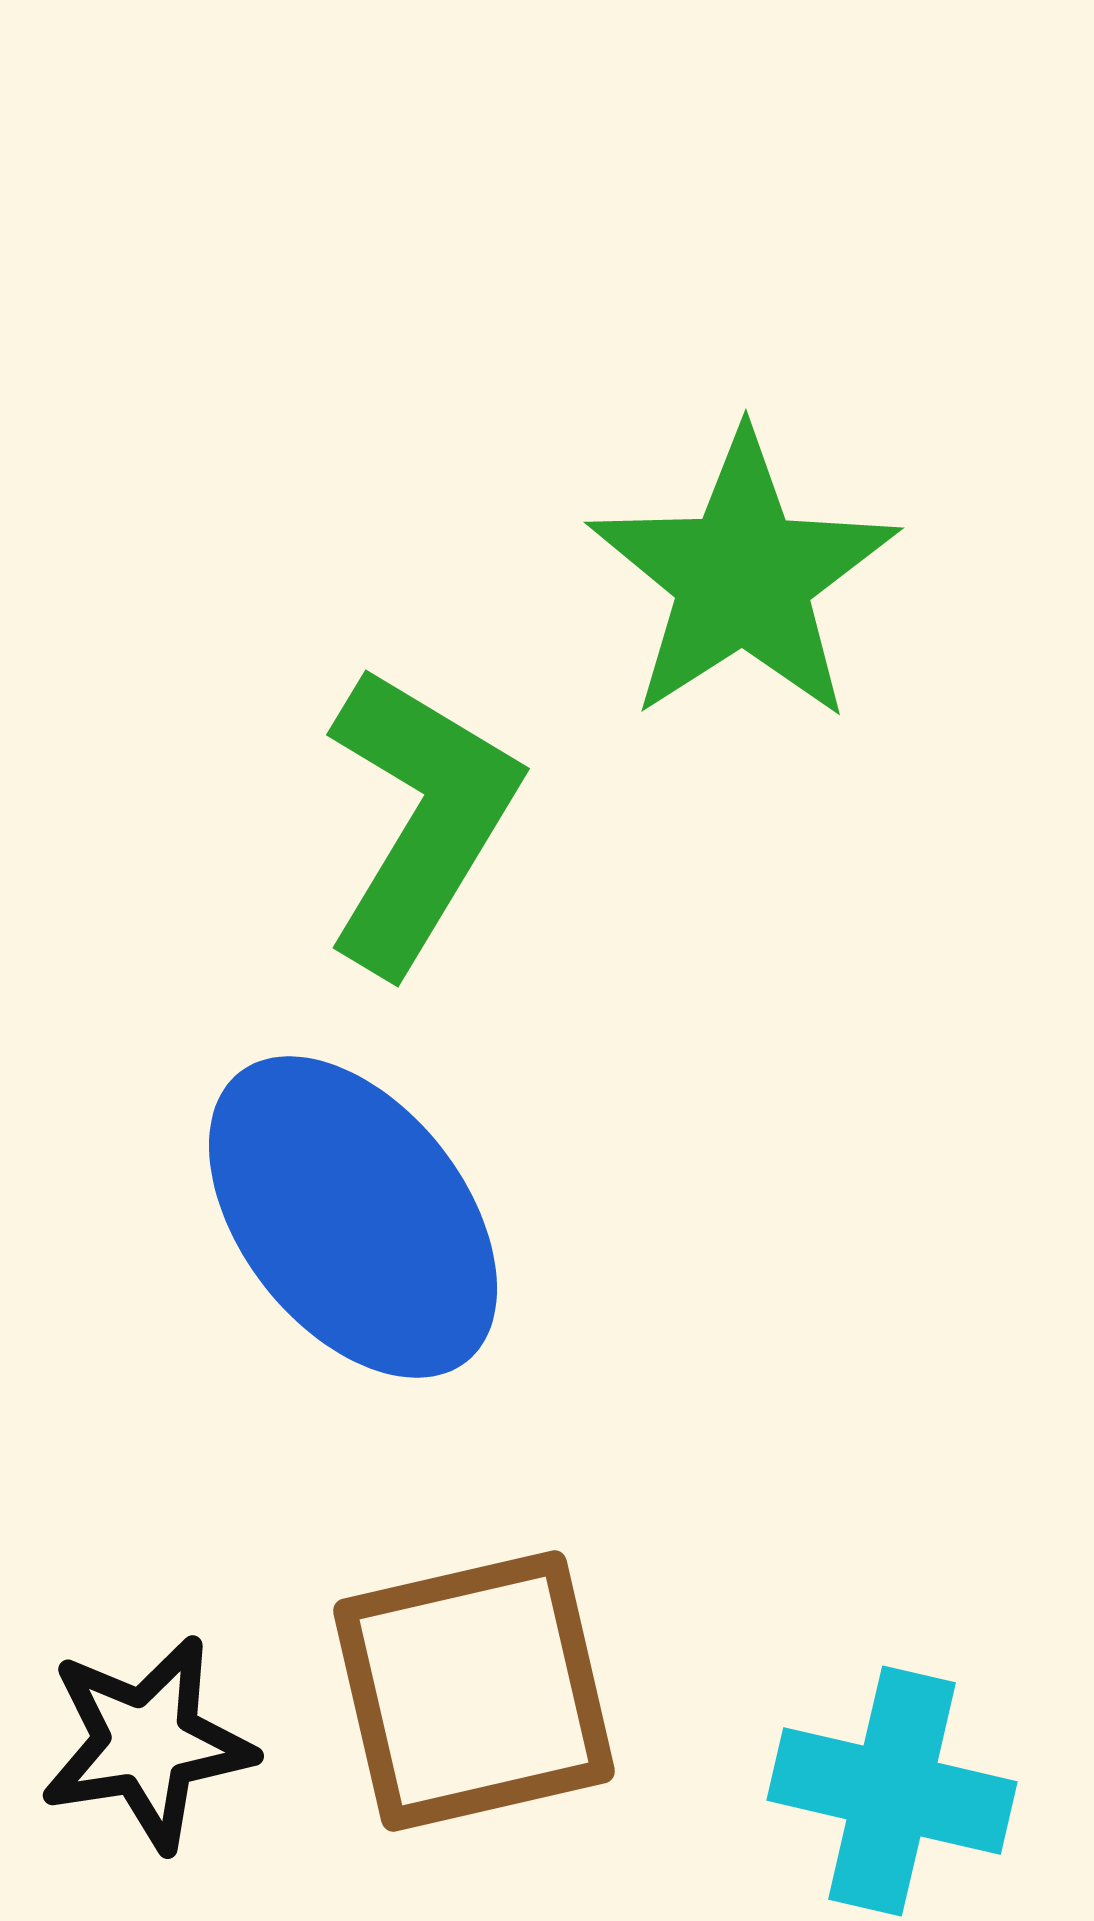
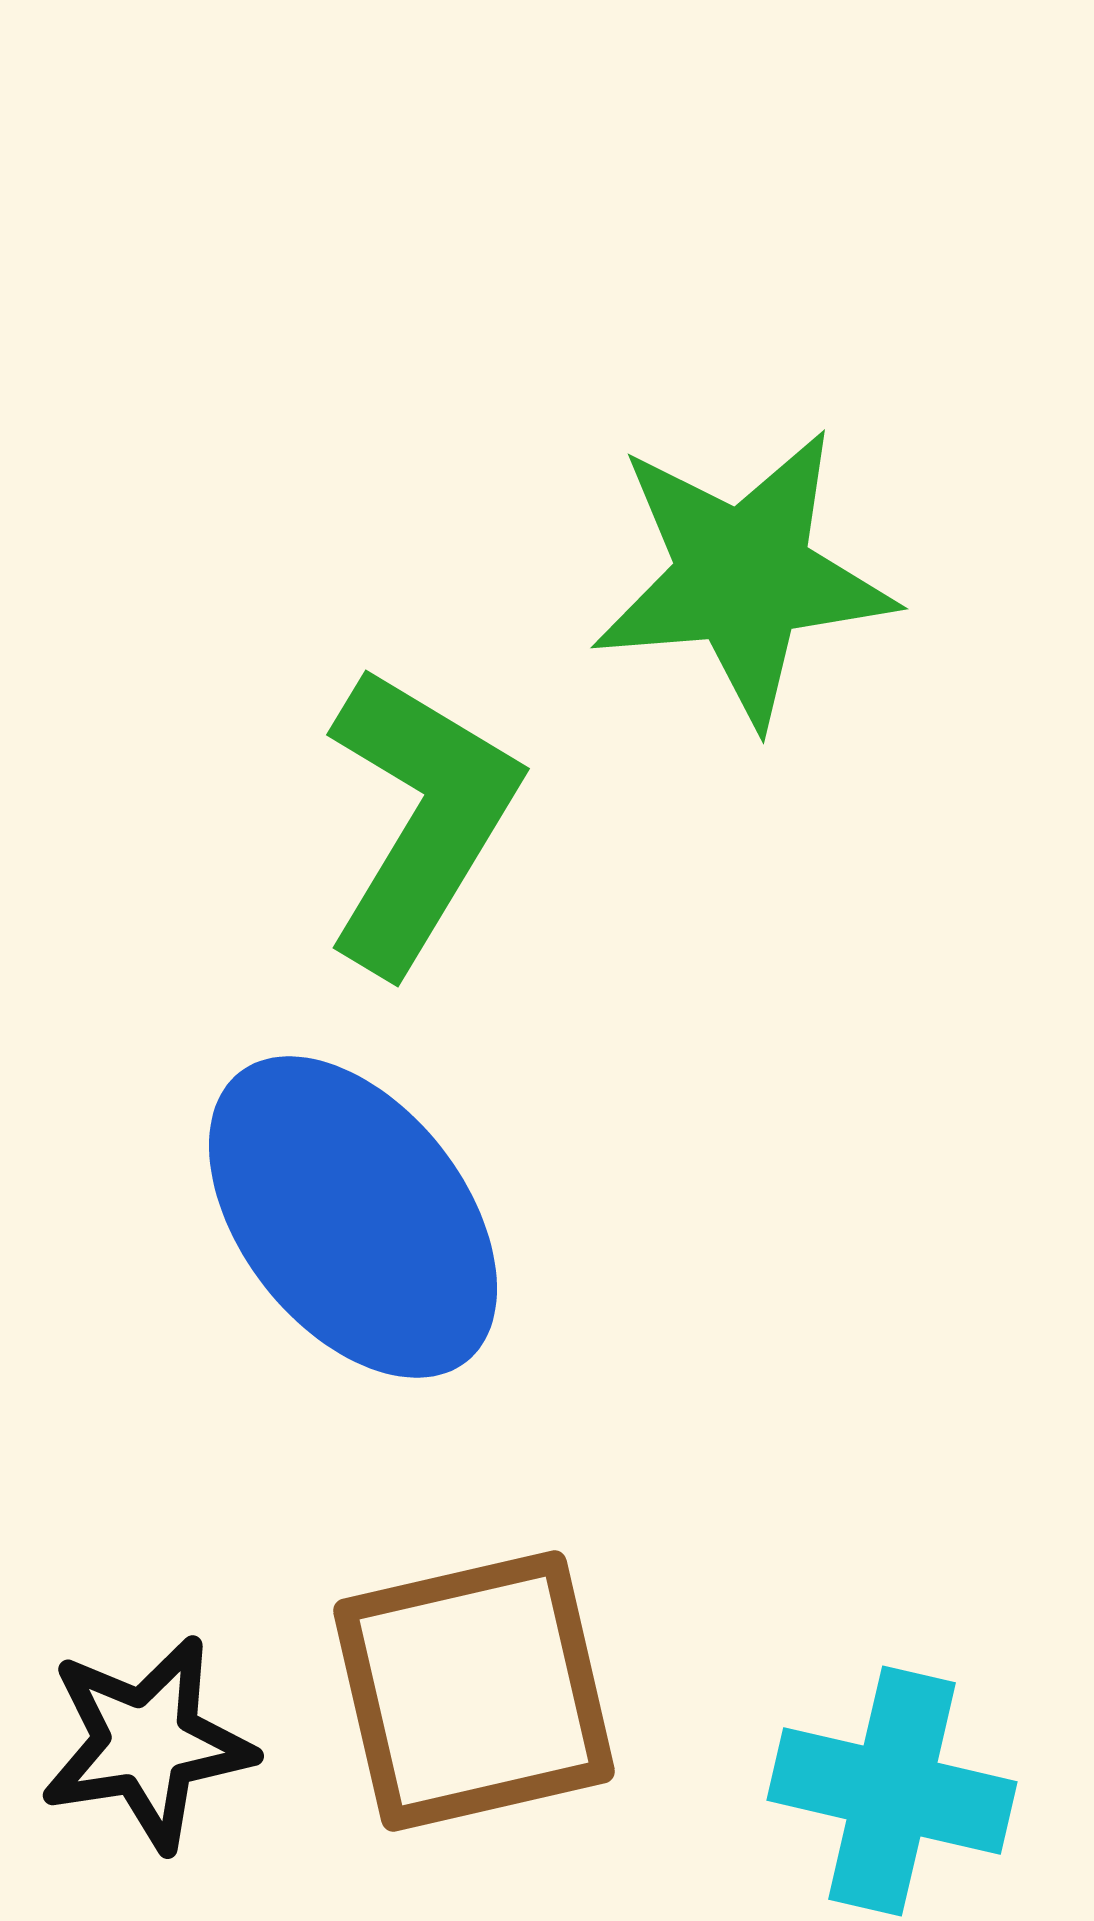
green star: rotated 28 degrees clockwise
